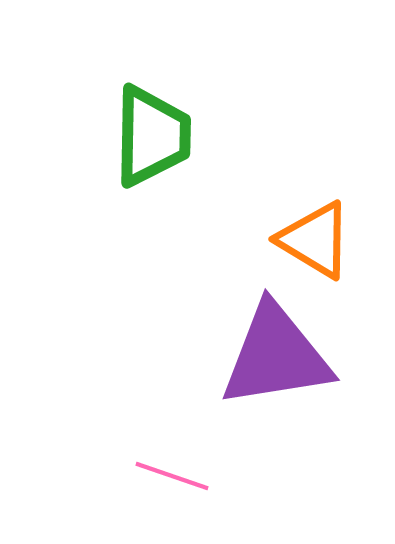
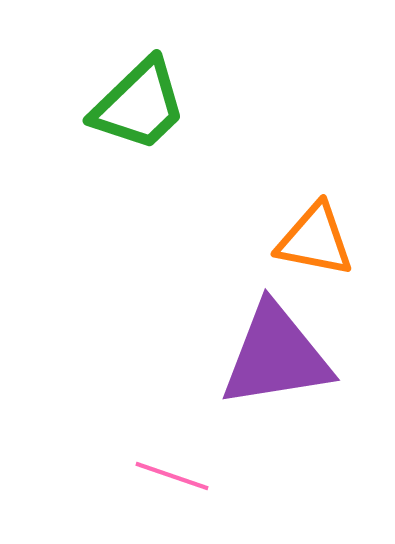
green trapezoid: moved 13 px left, 31 px up; rotated 45 degrees clockwise
orange triangle: rotated 20 degrees counterclockwise
